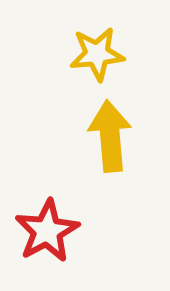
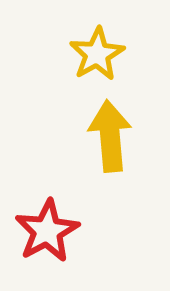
yellow star: rotated 24 degrees counterclockwise
